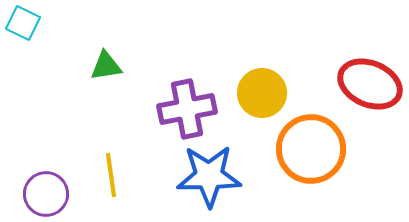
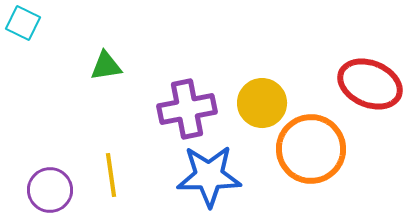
yellow circle: moved 10 px down
purple circle: moved 4 px right, 4 px up
